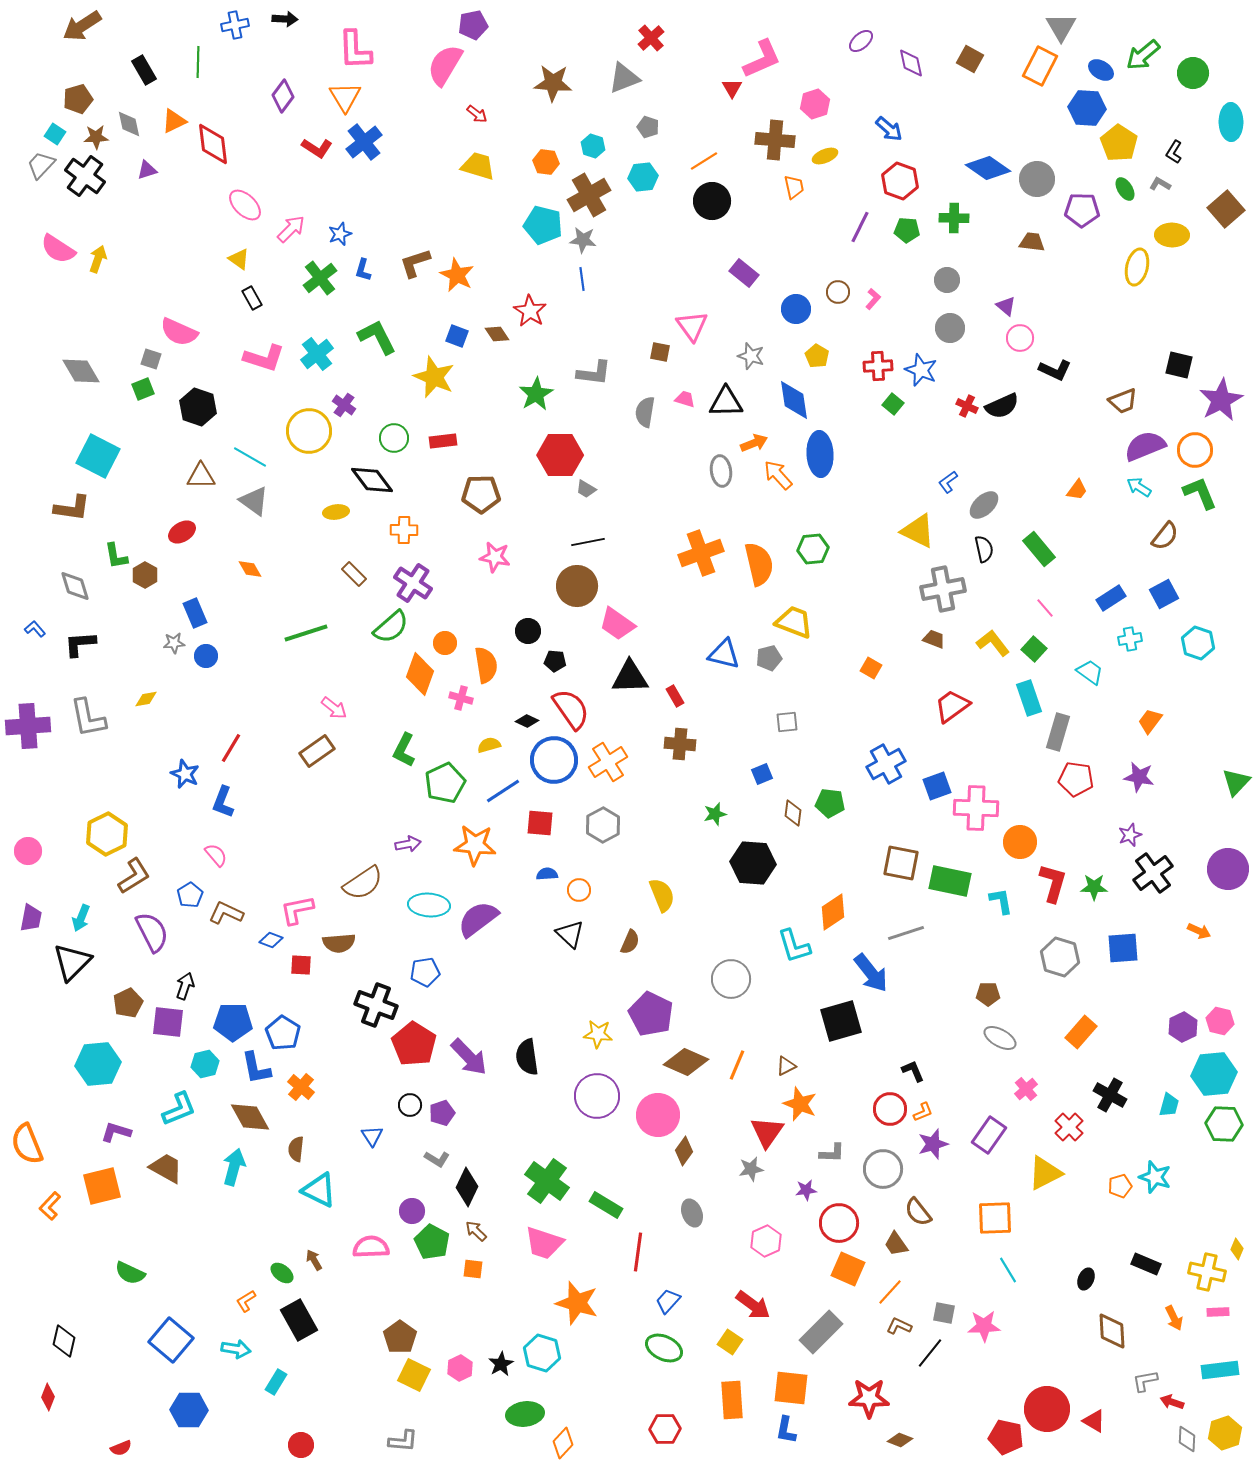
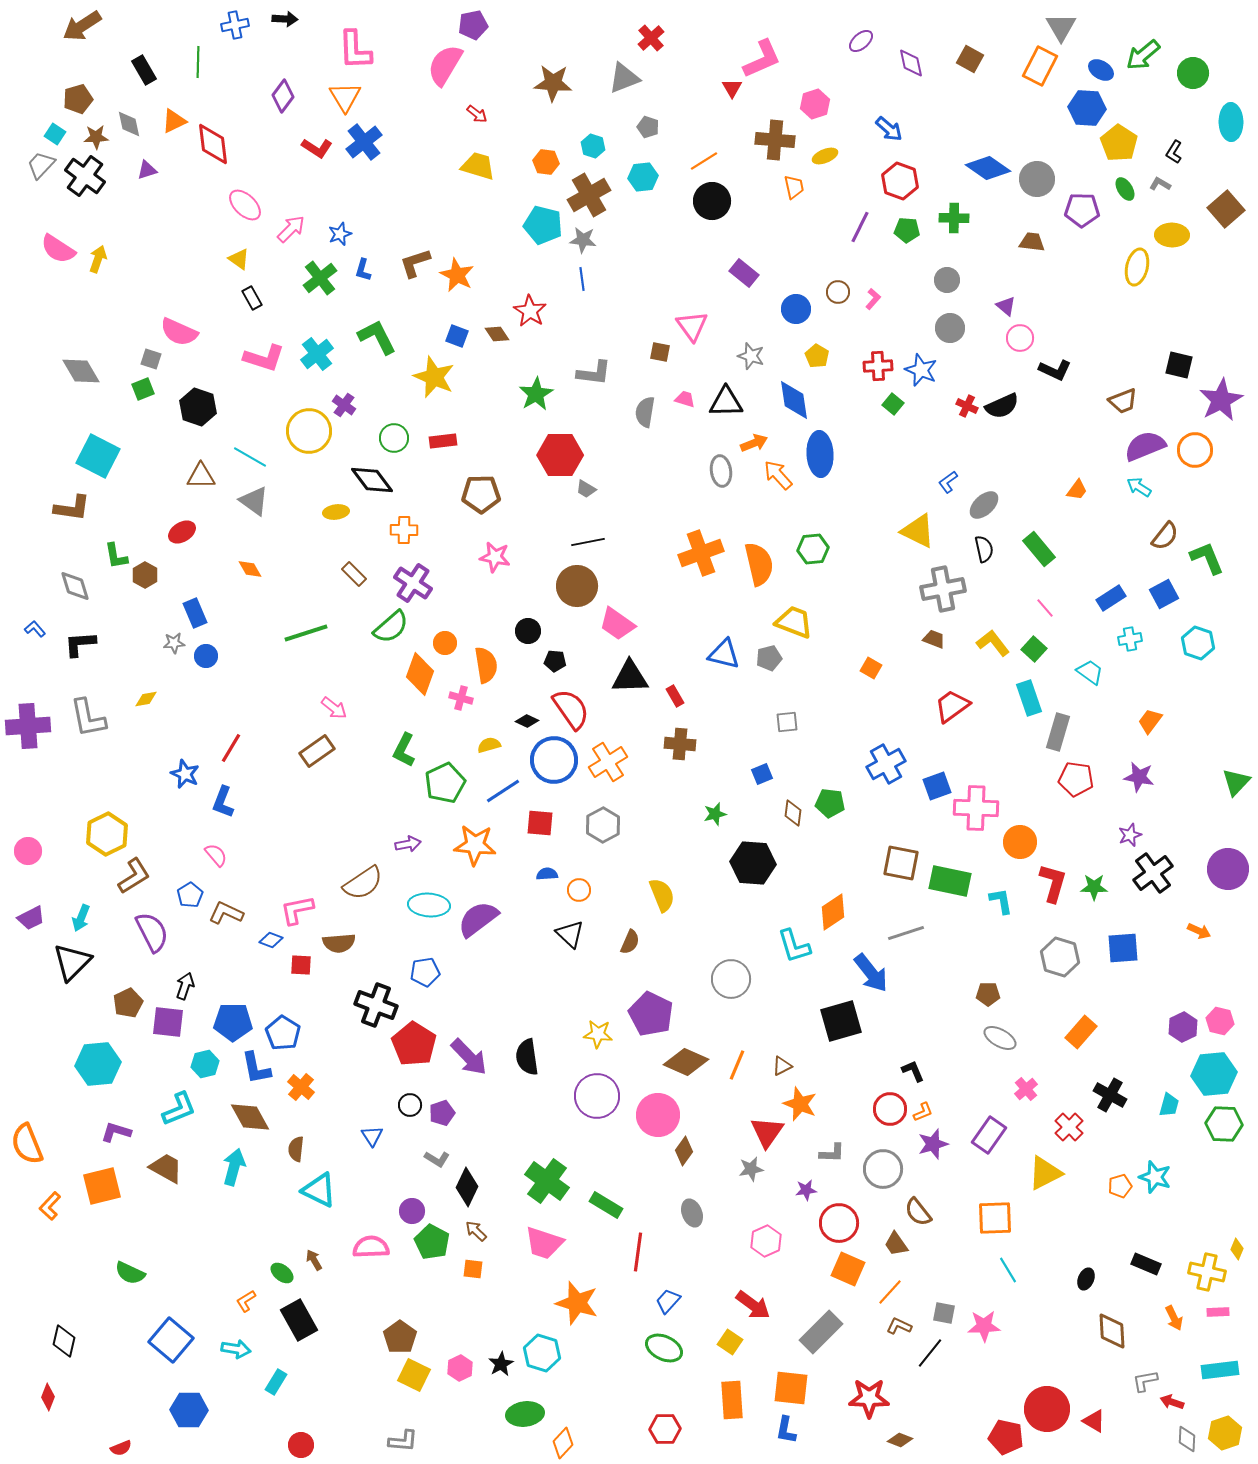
green L-shape at (1200, 493): moved 7 px right, 65 px down
purple trapezoid at (31, 918): rotated 52 degrees clockwise
brown triangle at (786, 1066): moved 4 px left
